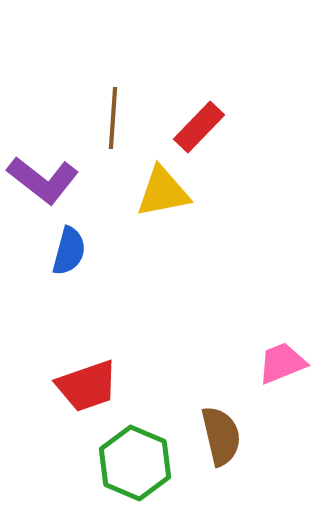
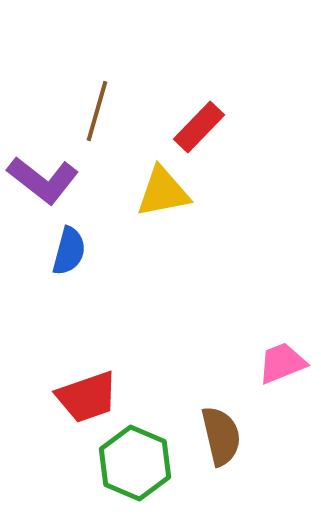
brown line: moved 16 px left, 7 px up; rotated 12 degrees clockwise
red trapezoid: moved 11 px down
